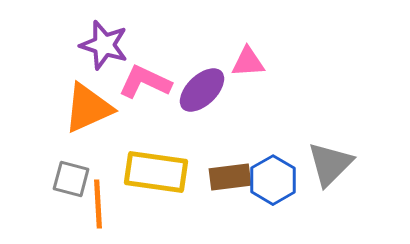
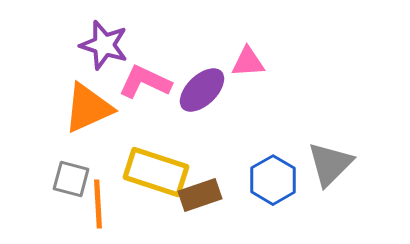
yellow rectangle: rotated 10 degrees clockwise
brown rectangle: moved 30 px left, 18 px down; rotated 12 degrees counterclockwise
